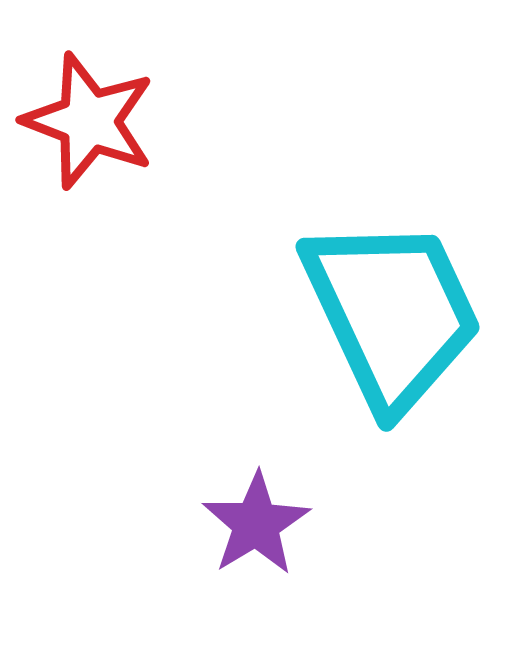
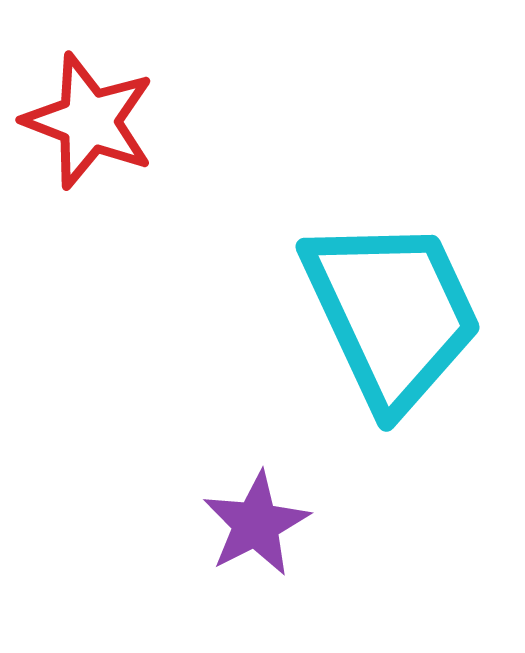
purple star: rotated 4 degrees clockwise
